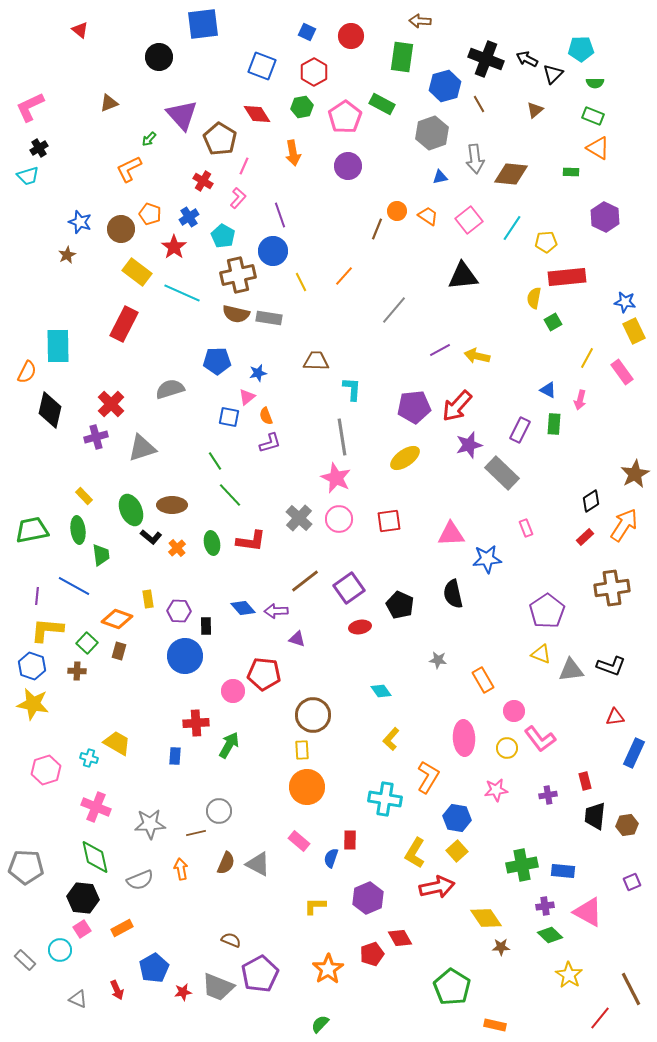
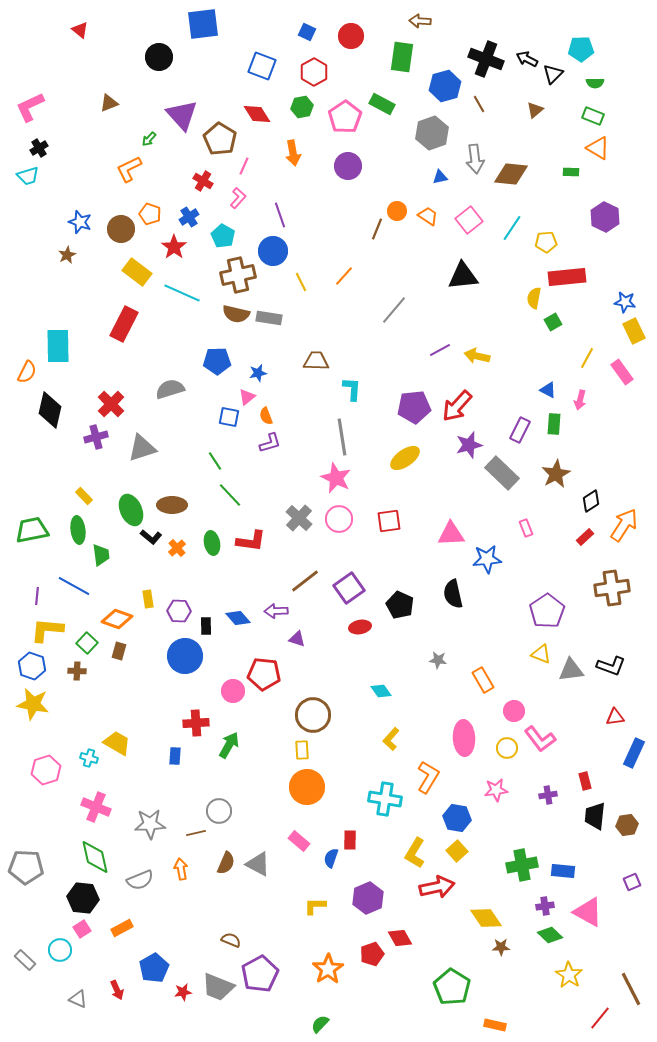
brown star at (635, 474): moved 79 px left
blue diamond at (243, 608): moved 5 px left, 10 px down
